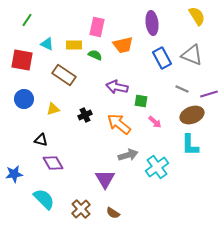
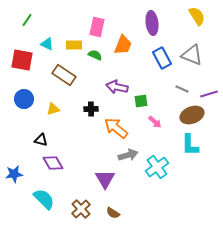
orange trapezoid: rotated 55 degrees counterclockwise
green square: rotated 16 degrees counterclockwise
black cross: moved 6 px right, 6 px up; rotated 24 degrees clockwise
orange arrow: moved 3 px left, 4 px down
